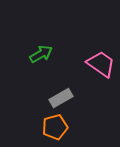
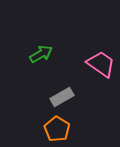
gray rectangle: moved 1 px right, 1 px up
orange pentagon: moved 2 px right, 2 px down; rotated 25 degrees counterclockwise
